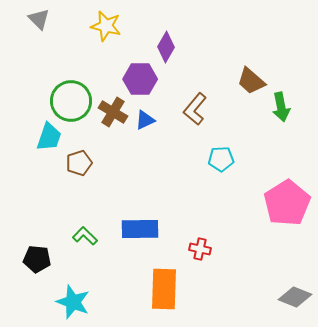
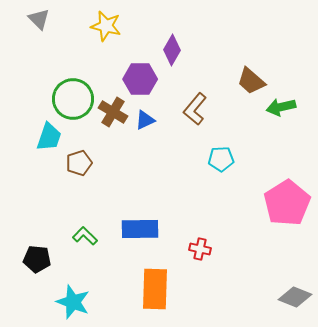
purple diamond: moved 6 px right, 3 px down
green circle: moved 2 px right, 2 px up
green arrow: rotated 88 degrees clockwise
orange rectangle: moved 9 px left
